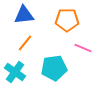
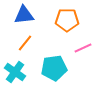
pink line: rotated 48 degrees counterclockwise
